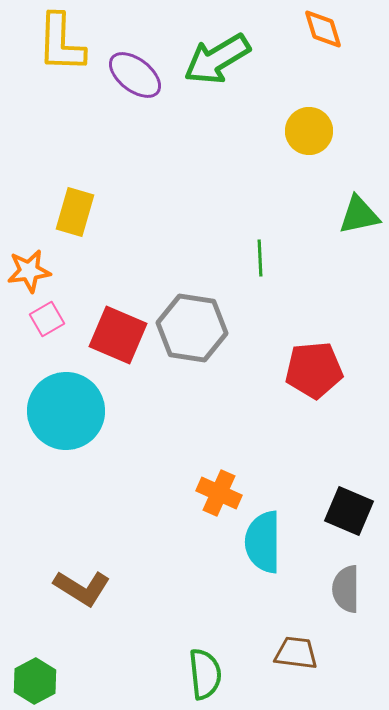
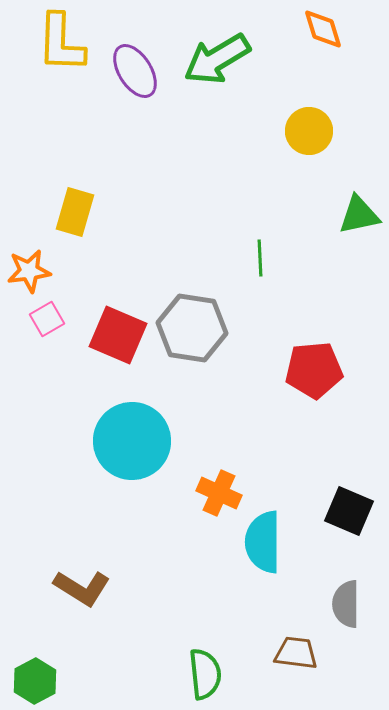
purple ellipse: moved 4 px up; rotated 20 degrees clockwise
cyan circle: moved 66 px right, 30 px down
gray semicircle: moved 15 px down
